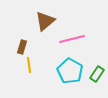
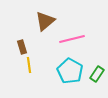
brown rectangle: rotated 32 degrees counterclockwise
